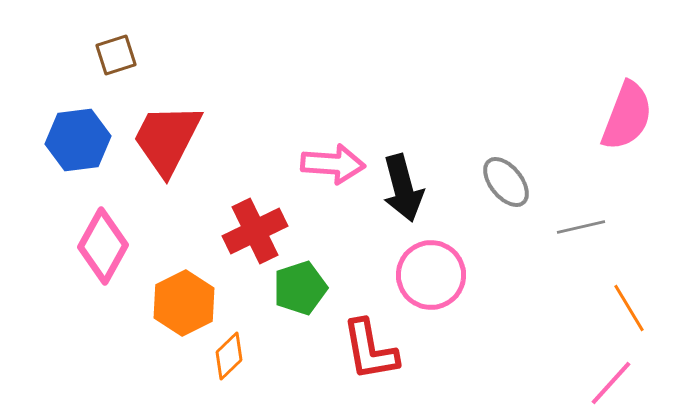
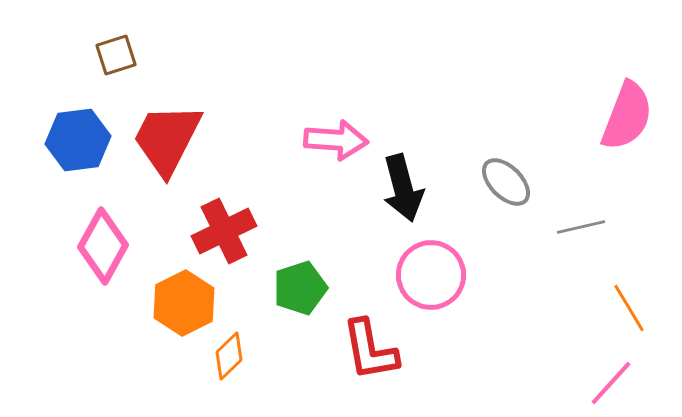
pink arrow: moved 3 px right, 24 px up
gray ellipse: rotated 6 degrees counterclockwise
red cross: moved 31 px left
